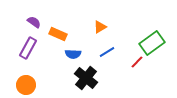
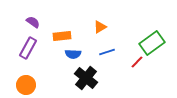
purple semicircle: moved 1 px left
orange rectangle: moved 4 px right, 2 px down; rotated 30 degrees counterclockwise
blue line: rotated 14 degrees clockwise
